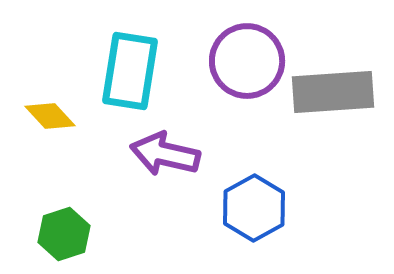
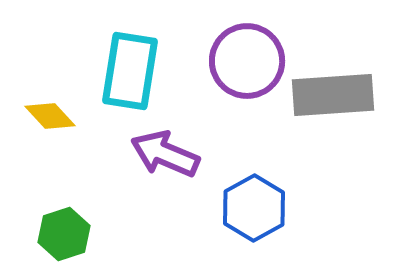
gray rectangle: moved 3 px down
purple arrow: rotated 10 degrees clockwise
